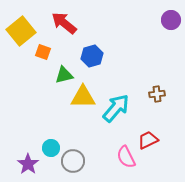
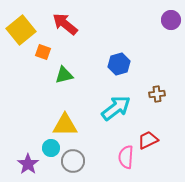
red arrow: moved 1 px right, 1 px down
yellow square: moved 1 px up
blue hexagon: moved 27 px right, 8 px down
yellow triangle: moved 18 px left, 28 px down
cyan arrow: rotated 12 degrees clockwise
pink semicircle: rotated 30 degrees clockwise
